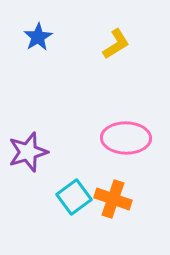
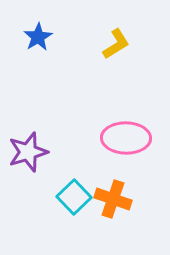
cyan square: rotated 8 degrees counterclockwise
